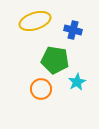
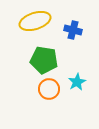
green pentagon: moved 11 px left
orange circle: moved 8 px right
